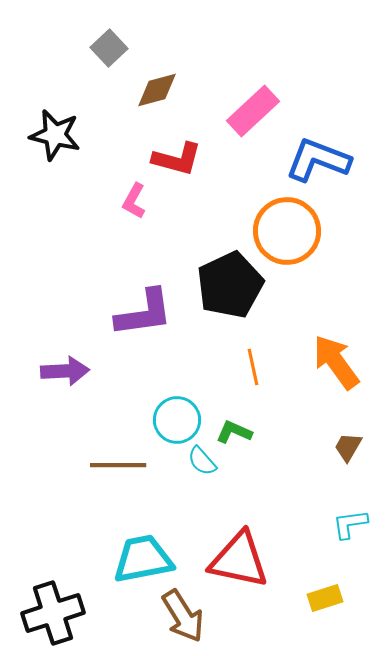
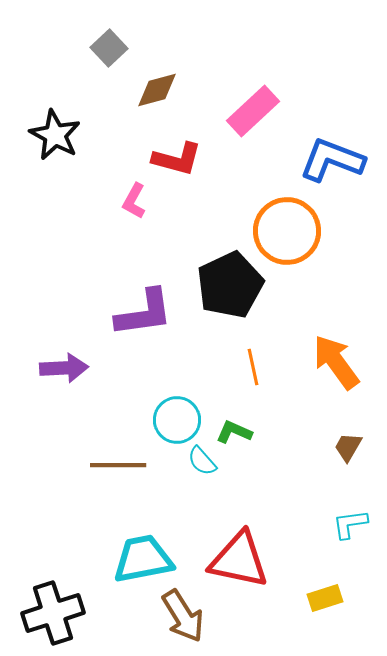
black star: rotated 15 degrees clockwise
blue L-shape: moved 14 px right
purple arrow: moved 1 px left, 3 px up
